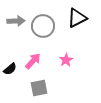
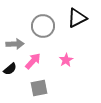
gray arrow: moved 1 px left, 23 px down
